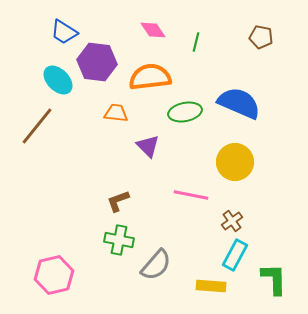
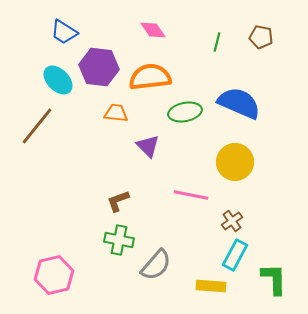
green line: moved 21 px right
purple hexagon: moved 2 px right, 5 px down
